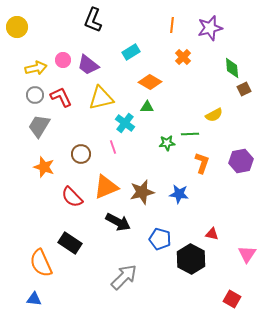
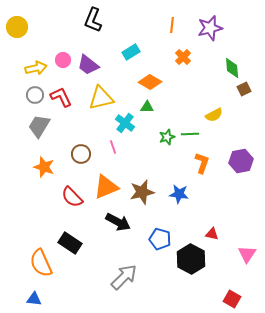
green star: moved 6 px up; rotated 14 degrees counterclockwise
